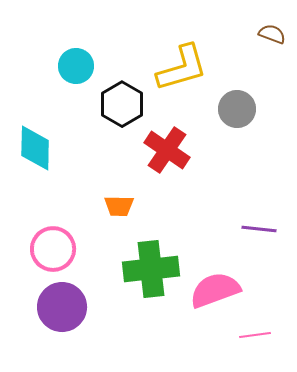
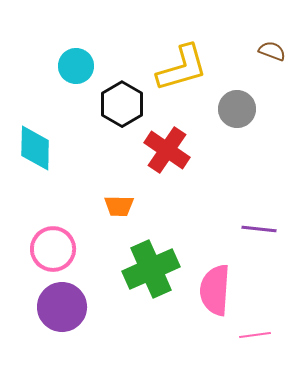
brown semicircle: moved 17 px down
green cross: rotated 18 degrees counterclockwise
pink semicircle: rotated 66 degrees counterclockwise
